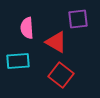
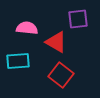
pink semicircle: rotated 100 degrees clockwise
